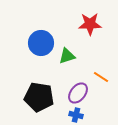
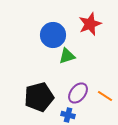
red star: rotated 20 degrees counterclockwise
blue circle: moved 12 px right, 8 px up
orange line: moved 4 px right, 19 px down
black pentagon: rotated 24 degrees counterclockwise
blue cross: moved 8 px left
